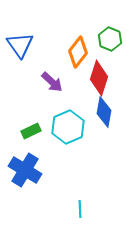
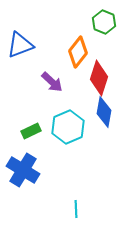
green hexagon: moved 6 px left, 17 px up
blue triangle: rotated 44 degrees clockwise
blue cross: moved 2 px left
cyan line: moved 4 px left
